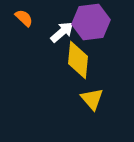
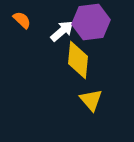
orange semicircle: moved 2 px left, 2 px down
white arrow: moved 1 px up
yellow triangle: moved 1 px left, 1 px down
